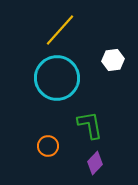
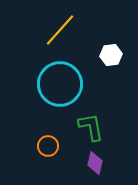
white hexagon: moved 2 px left, 5 px up
cyan circle: moved 3 px right, 6 px down
green L-shape: moved 1 px right, 2 px down
purple diamond: rotated 30 degrees counterclockwise
